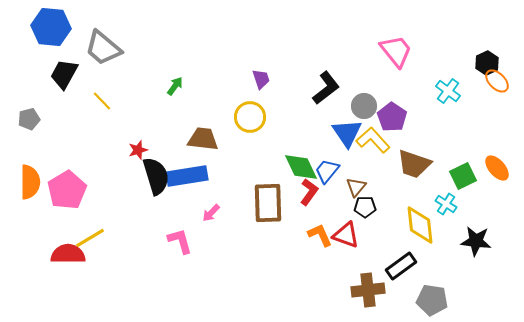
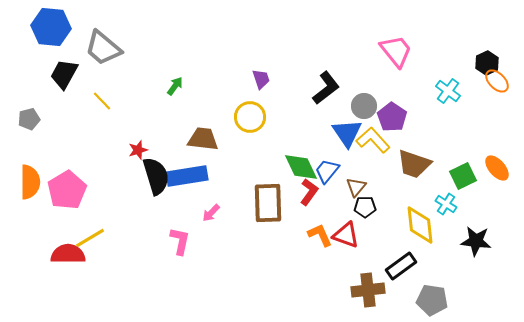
pink L-shape at (180, 241): rotated 28 degrees clockwise
